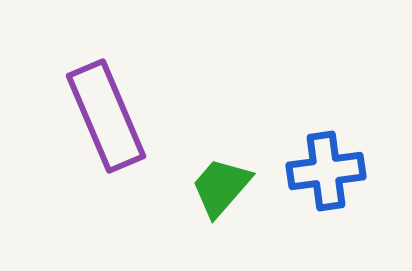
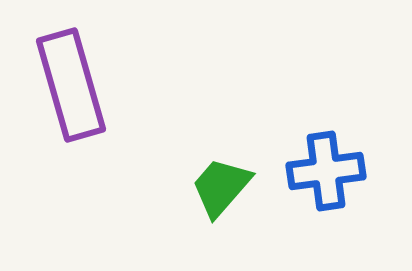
purple rectangle: moved 35 px left, 31 px up; rotated 7 degrees clockwise
